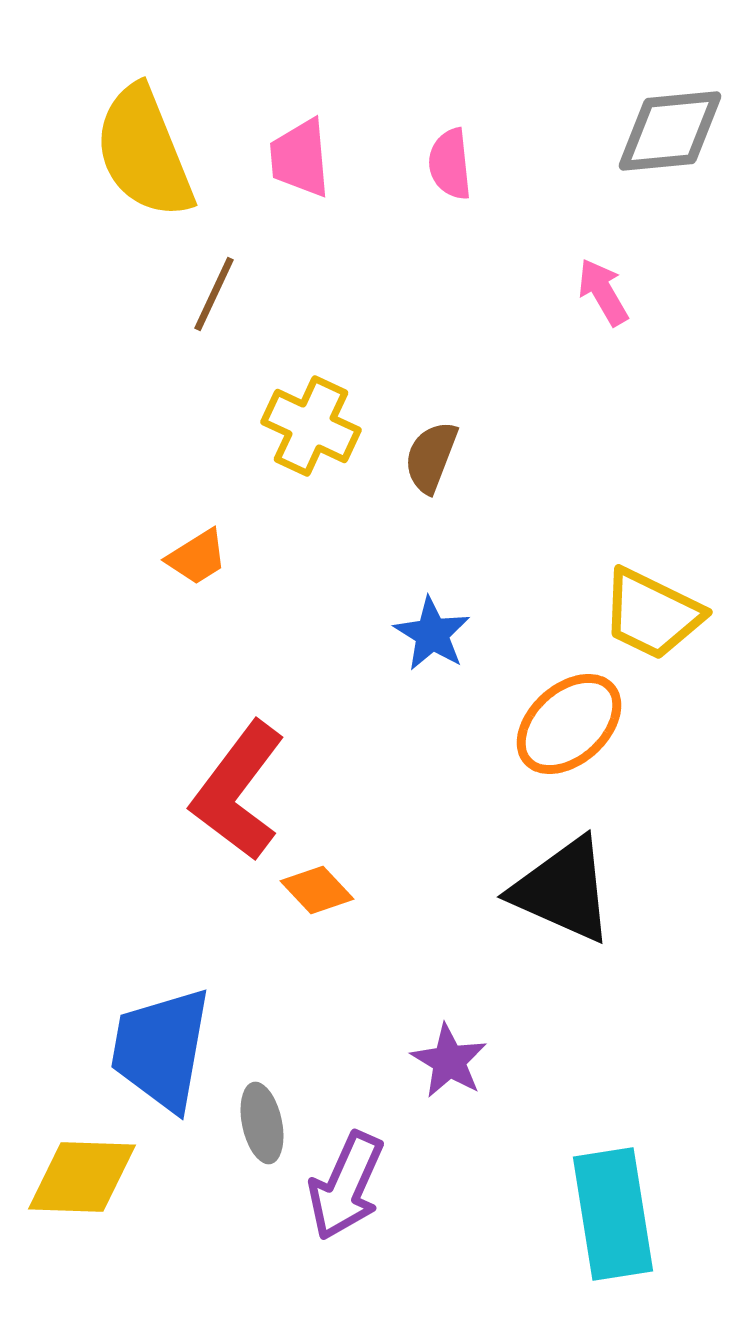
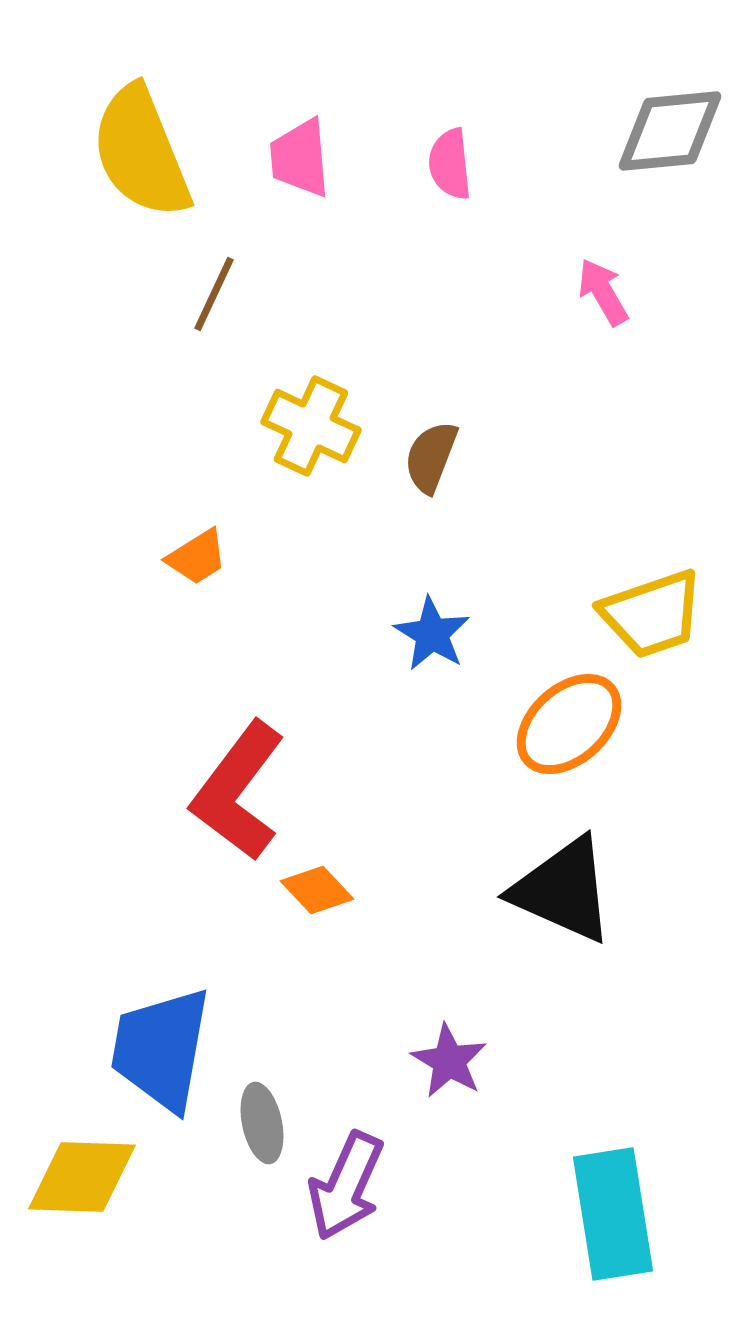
yellow semicircle: moved 3 px left
yellow trapezoid: rotated 45 degrees counterclockwise
